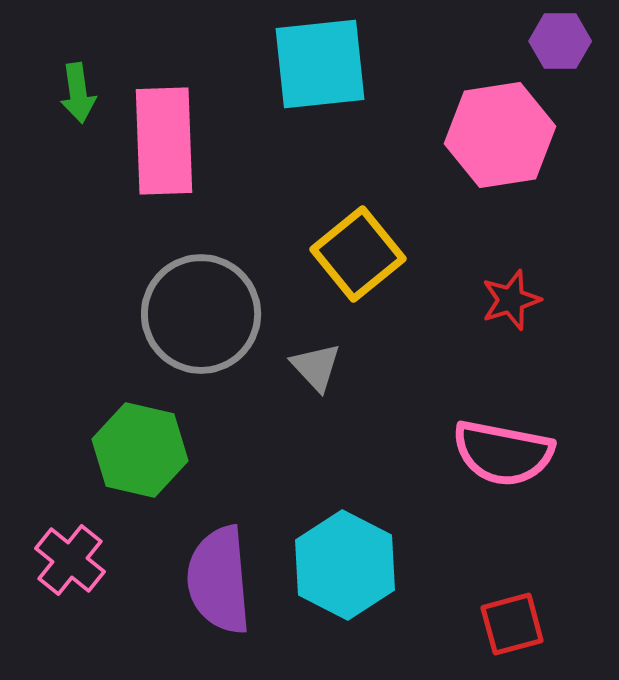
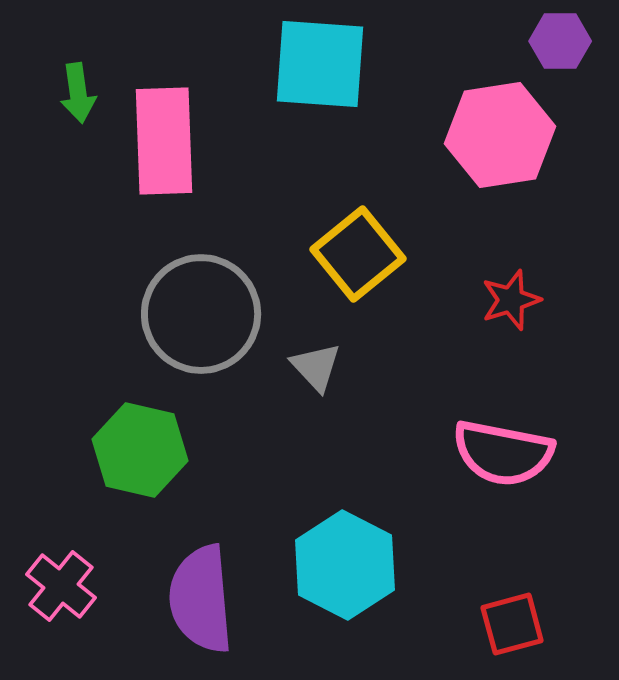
cyan square: rotated 10 degrees clockwise
pink cross: moved 9 px left, 26 px down
purple semicircle: moved 18 px left, 19 px down
